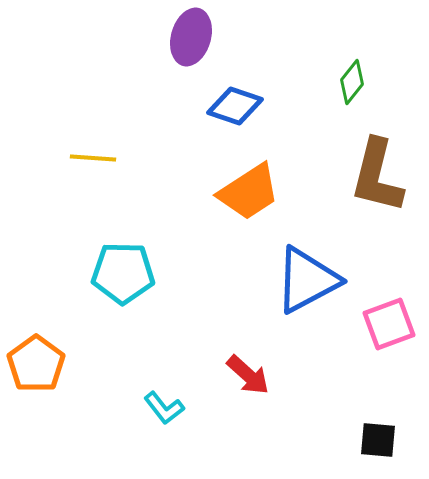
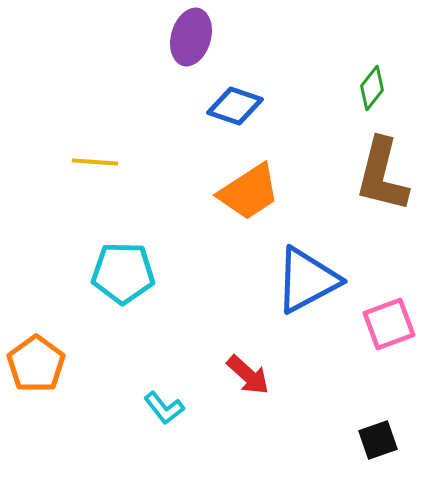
green diamond: moved 20 px right, 6 px down
yellow line: moved 2 px right, 4 px down
brown L-shape: moved 5 px right, 1 px up
black square: rotated 24 degrees counterclockwise
